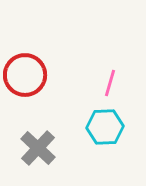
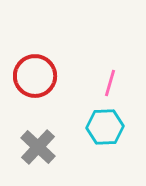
red circle: moved 10 px right, 1 px down
gray cross: moved 1 px up
